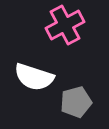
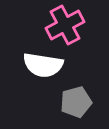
white semicircle: moved 9 px right, 12 px up; rotated 9 degrees counterclockwise
